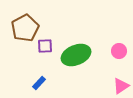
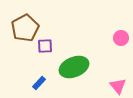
pink circle: moved 2 px right, 13 px up
green ellipse: moved 2 px left, 12 px down
pink triangle: moved 3 px left; rotated 36 degrees counterclockwise
